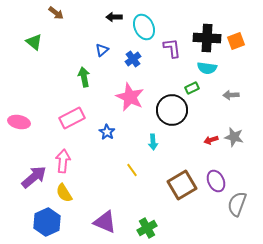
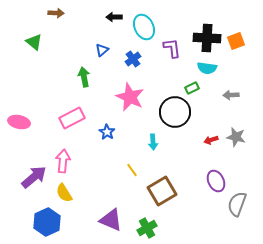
brown arrow: rotated 35 degrees counterclockwise
black circle: moved 3 px right, 2 px down
gray star: moved 2 px right
brown square: moved 20 px left, 6 px down
purple triangle: moved 6 px right, 2 px up
